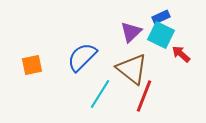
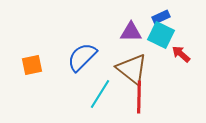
purple triangle: rotated 45 degrees clockwise
red line: moved 5 px left, 1 px down; rotated 20 degrees counterclockwise
